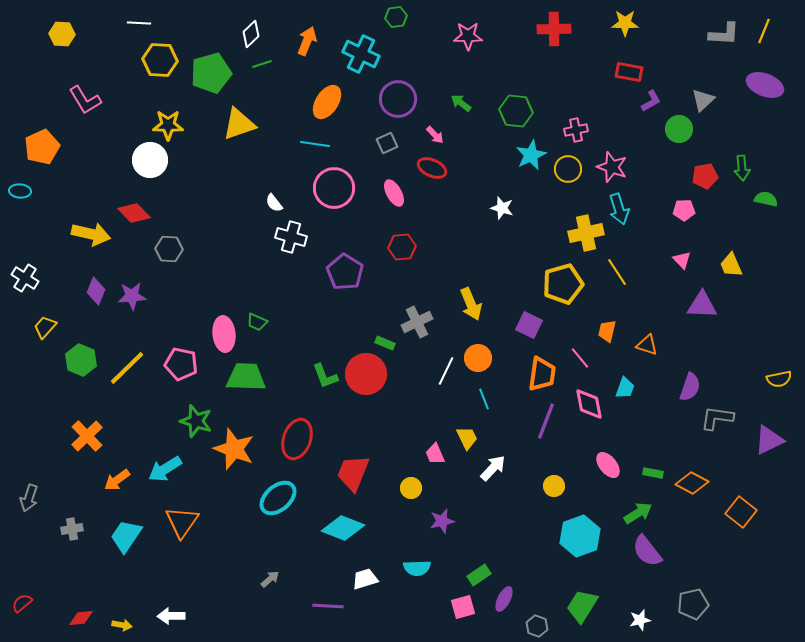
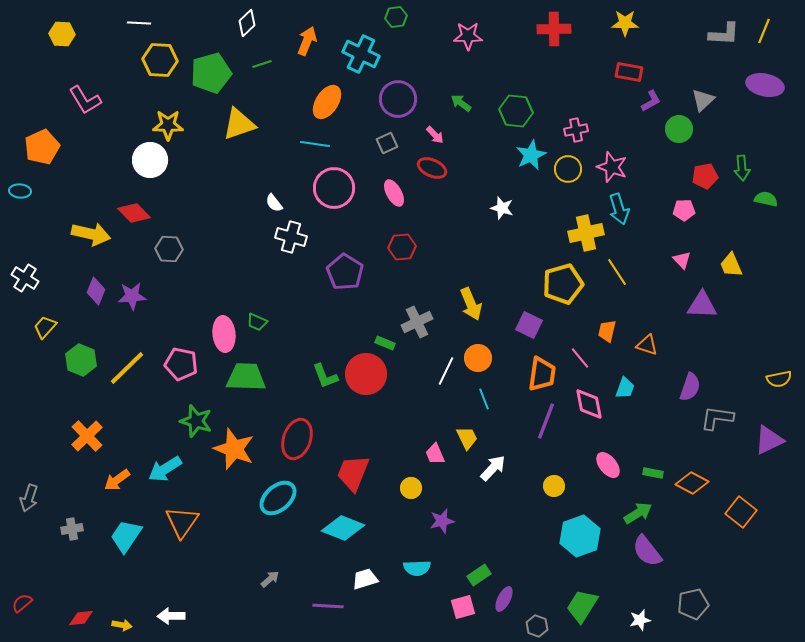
white diamond at (251, 34): moved 4 px left, 11 px up
purple ellipse at (765, 85): rotated 9 degrees counterclockwise
